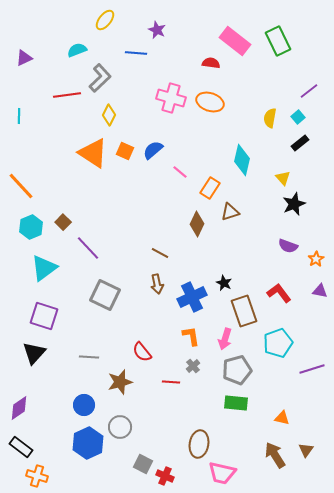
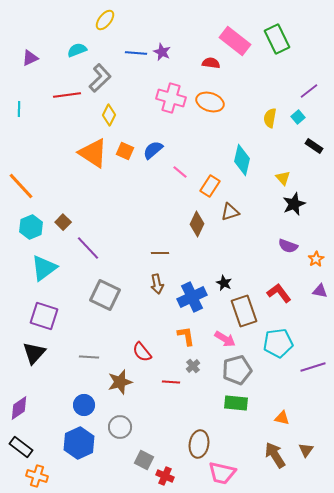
purple star at (157, 30): moved 5 px right, 22 px down
green rectangle at (278, 41): moved 1 px left, 2 px up
purple triangle at (24, 58): moved 6 px right
cyan line at (19, 116): moved 7 px up
black rectangle at (300, 143): moved 14 px right, 3 px down; rotated 72 degrees clockwise
orange rectangle at (210, 188): moved 2 px up
brown line at (160, 253): rotated 30 degrees counterclockwise
orange L-shape at (191, 336): moved 5 px left
pink arrow at (225, 339): rotated 75 degrees counterclockwise
cyan pentagon at (278, 343): rotated 12 degrees clockwise
purple line at (312, 369): moved 1 px right, 2 px up
blue hexagon at (88, 443): moved 9 px left
gray square at (143, 464): moved 1 px right, 4 px up
